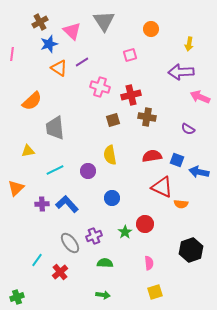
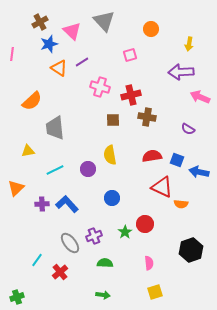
gray triangle at (104, 21): rotated 10 degrees counterclockwise
brown square at (113, 120): rotated 16 degrees clockwise
purple circle at (88, 171): moved 2 px up
